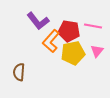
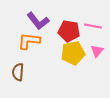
orange L-shape: moved 22 px left; rotated 55 degrees clockwise
brown semicircle: moved 1 px left
